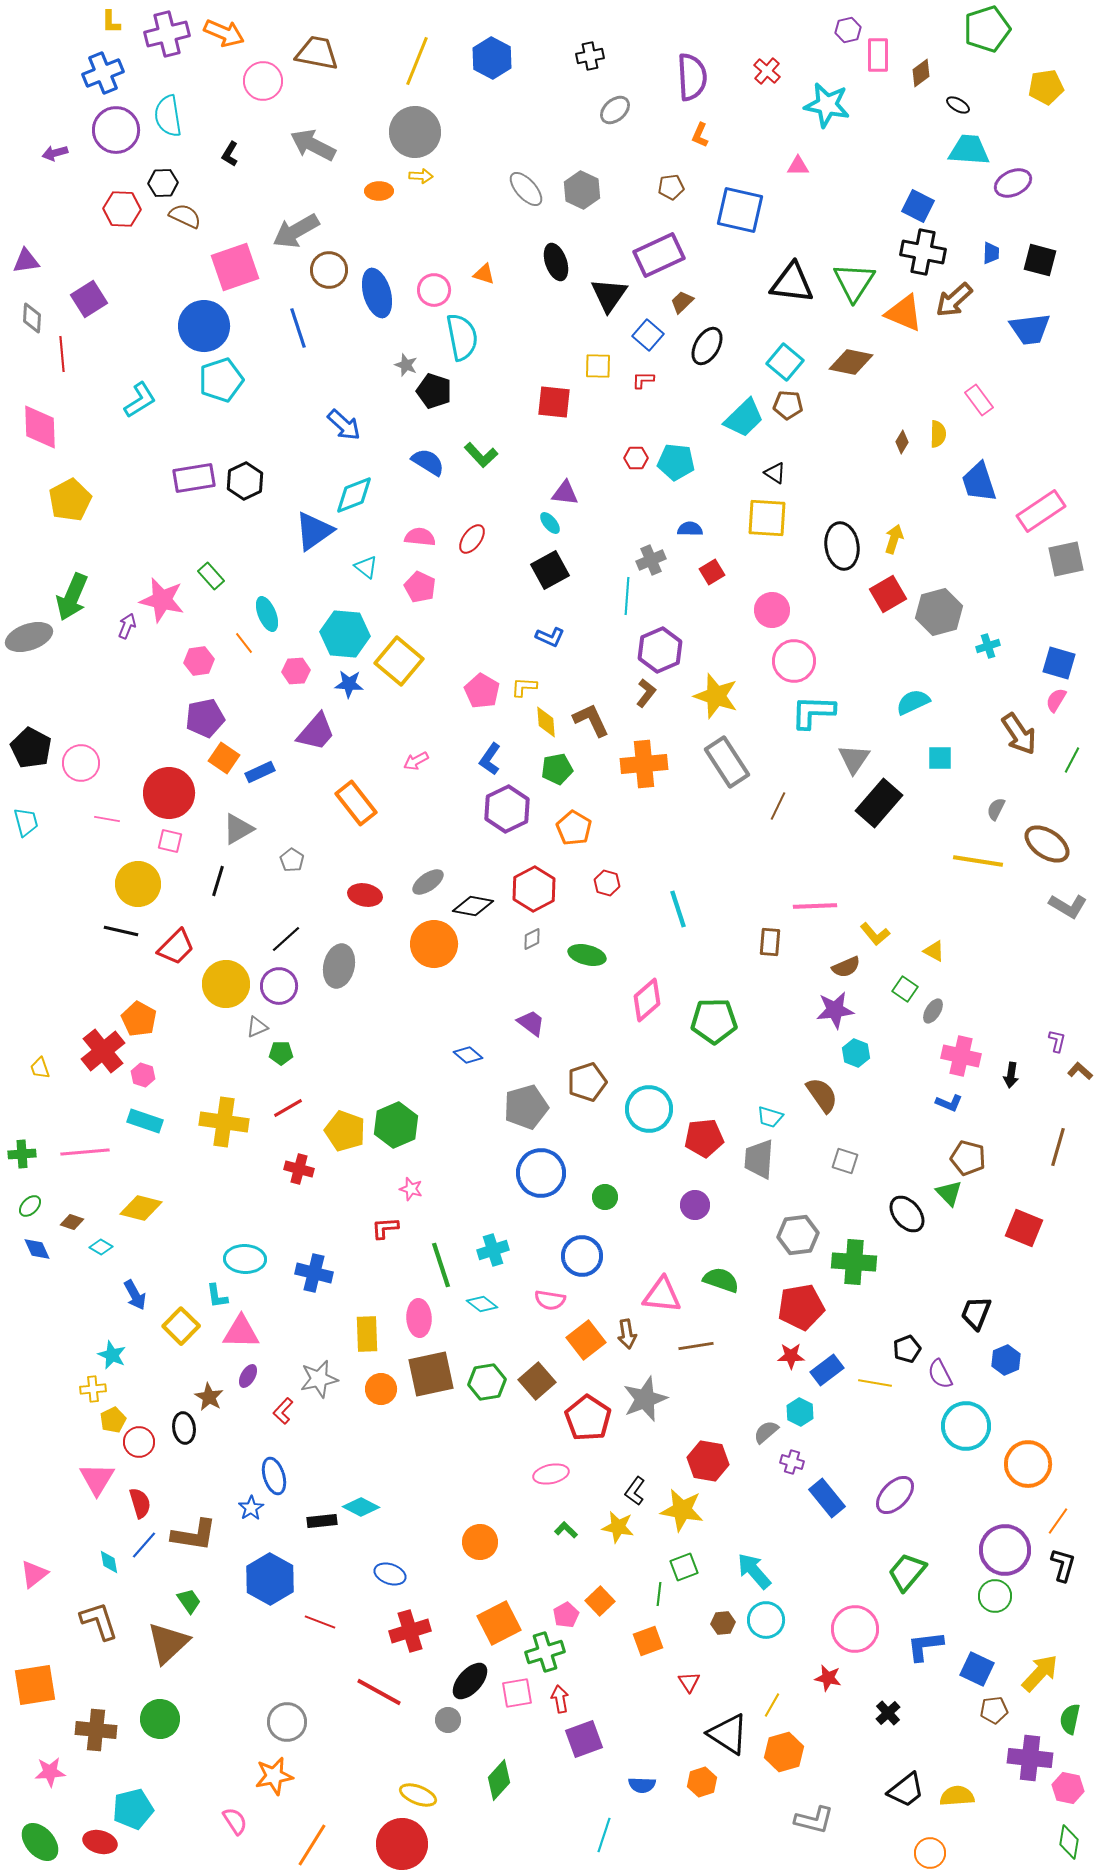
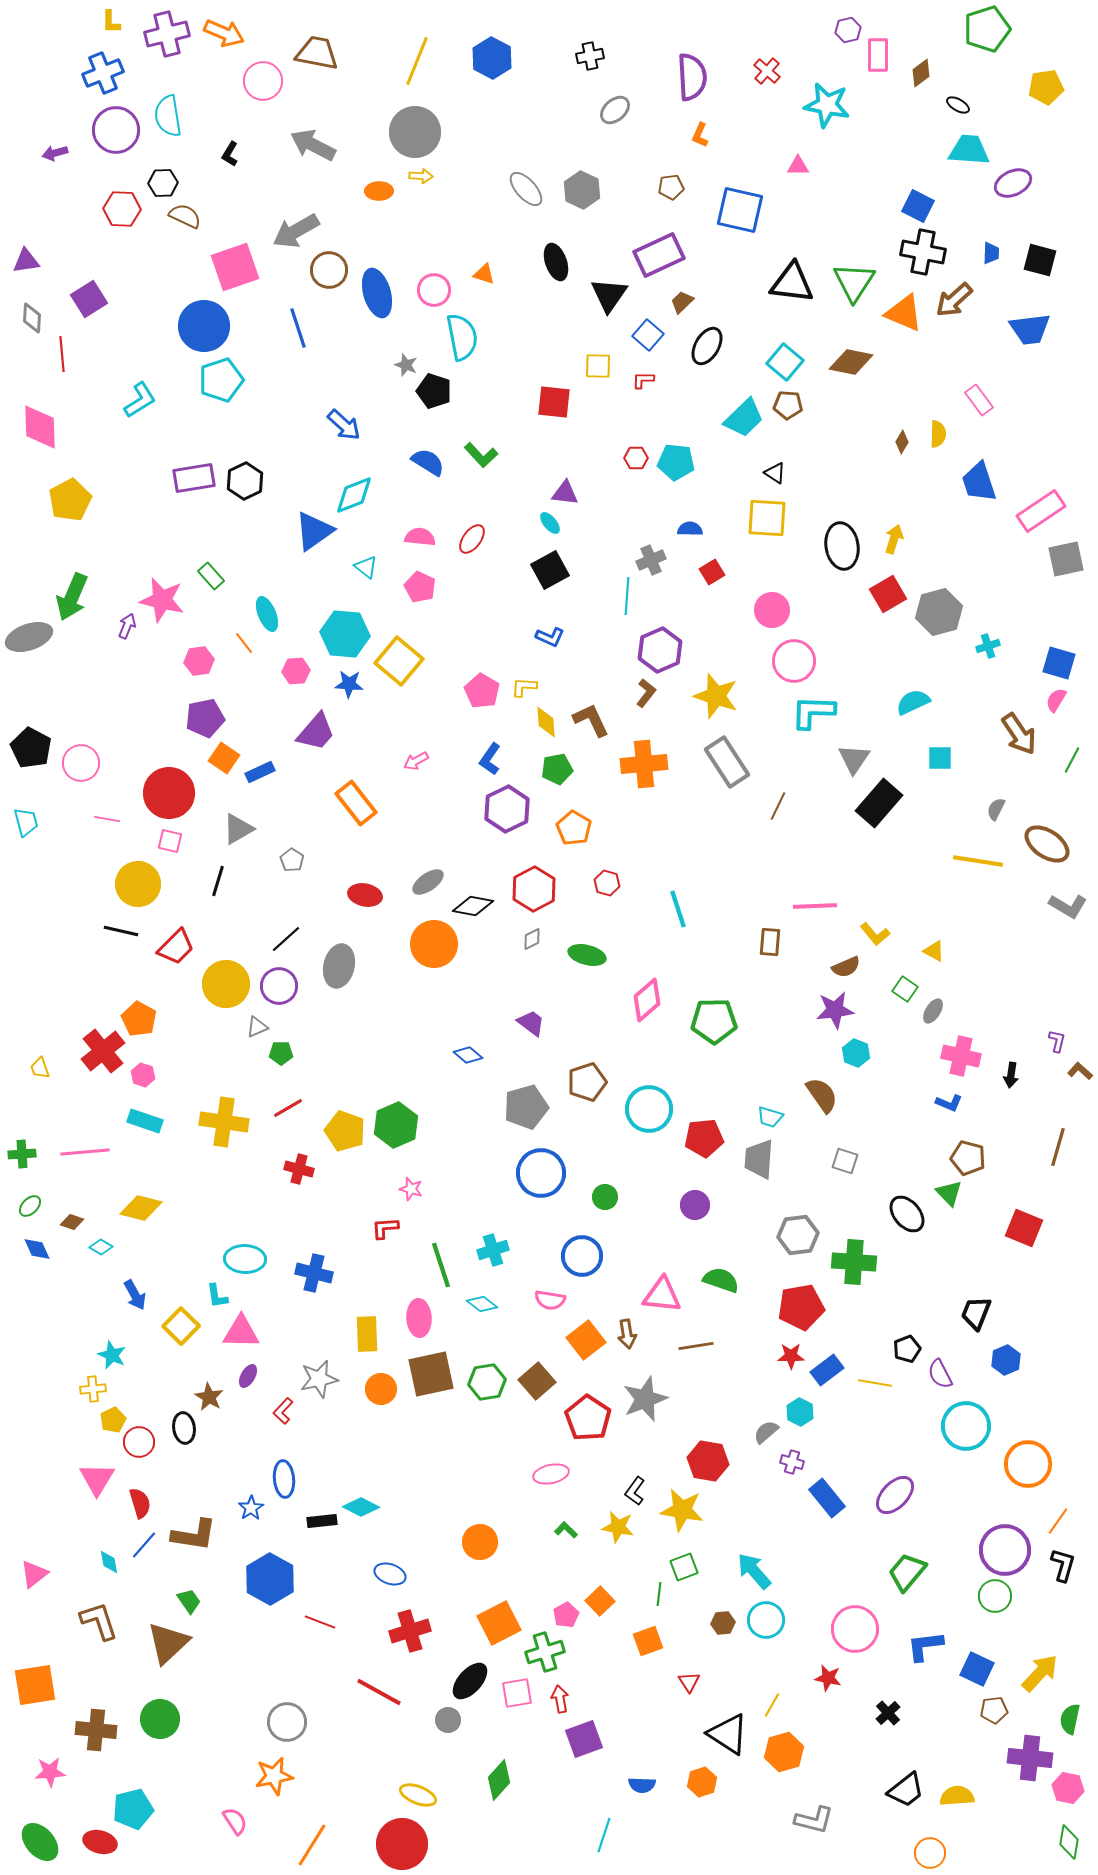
blue ellipse at (274, 1476): moved 10 px right, 3 px down; rotated 12 degrees clockwise
